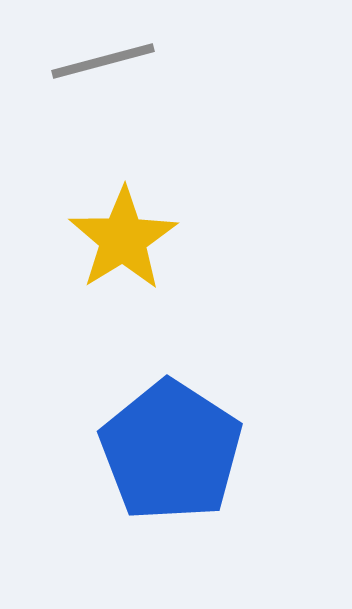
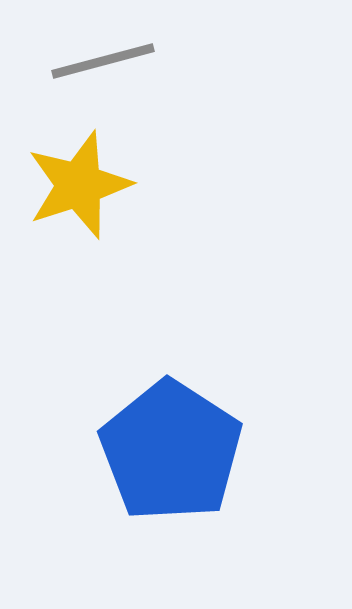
yellow star: moved 44 px left, 54 px up; rotated 14 degrees clockwise
